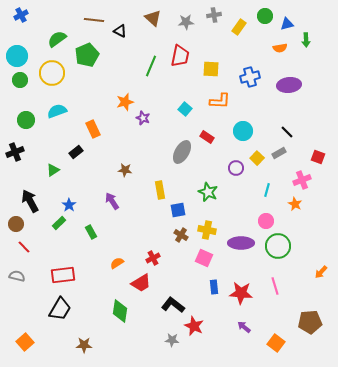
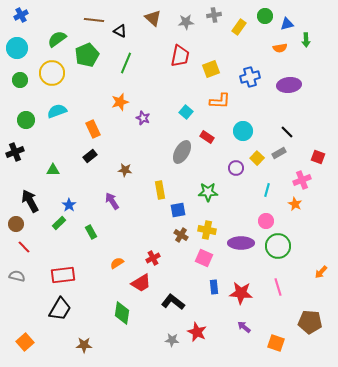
cyan circle at (17, 56): moved 8 px up
green line at (151, 66): moved 25 px left, 3 px up
yellow square at (211, 69): rotated 24 degrees counterclockwise
orange star at (125, 102): moved 5 px left
cyan square at (185, 109): moved 1 px right, 3 px down
black rectangle at (76, 152): moved 14 px right, 4 px down
green triangle at (53, 170): rotated 32 degrees clockwise
green star at (208, 192): rotated 24 degrees counterclockwise
pink line at (275, 286): moved 3 px right, 1 px down
black L-shape at (173, 305): moved 3 px up
green diamond at (120, 311): moved 2 px right, 2 px down
brown pentagon at (310, 322): rotated 10 degrees clockwise
red star at (194, 326): moved 3 px right, 6 px down
orange square at (276, 343): rotated 18 degrees counterclockwise
